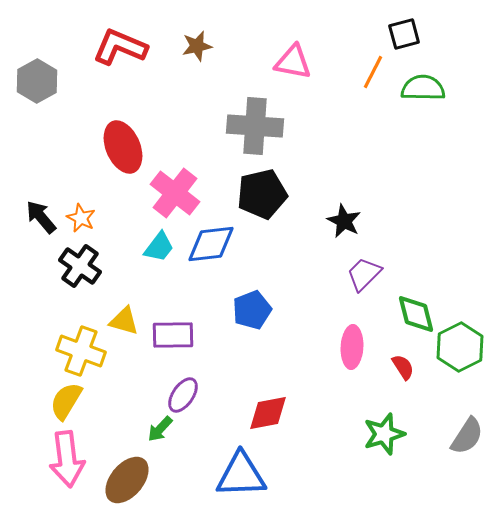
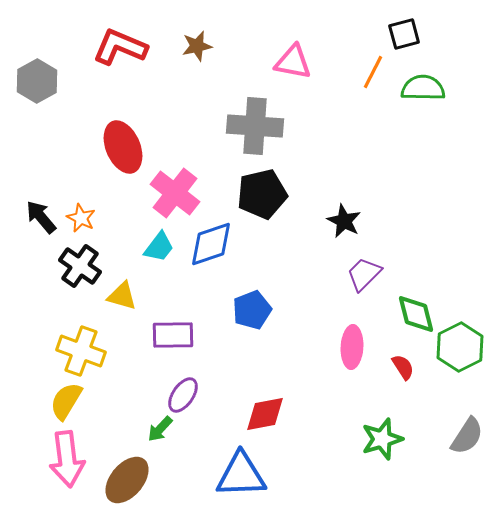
blue diamond: rotated 12 degrees counterclockwise
yellow triangle: moved 2 px left, 25 px up
red diamond: moved 3 px left, 1 px down
green star: moved 2 px left, 5 px down
